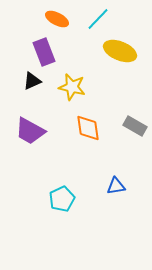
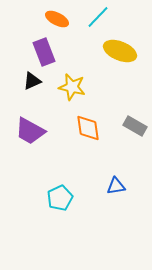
cyan line: moved 2 px up
cyan pentagon: moved 2 px left, 1 px up
